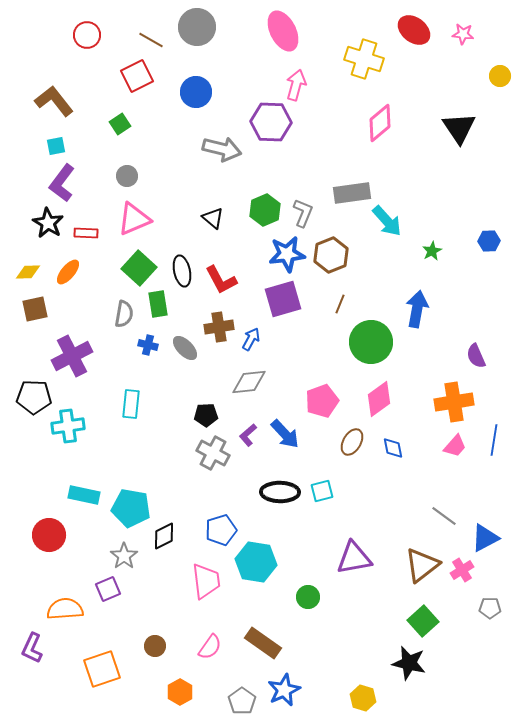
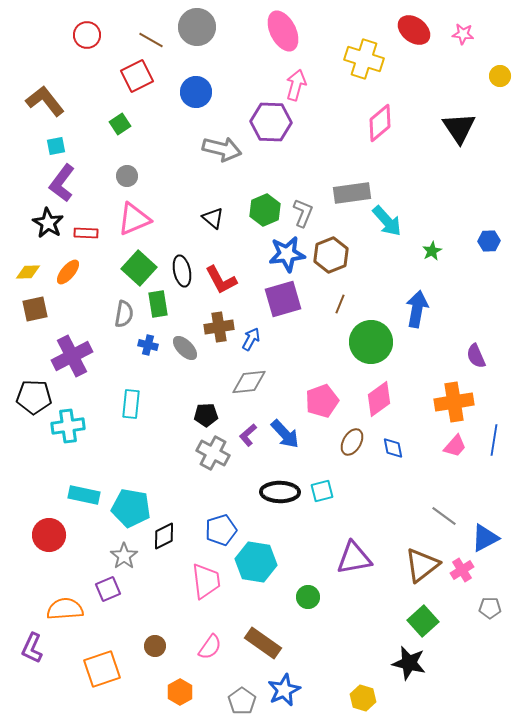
brown L-shape at (54, 101): moved 9 px left
